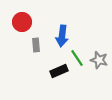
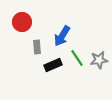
blue arrow: rotated 25 degrees clockwise
gray rectangle: moved 1 px right, 2 px down
gray star: rotated 24 degrees counterclockwise
black rectangle: moved 6 px left, 6 px up
